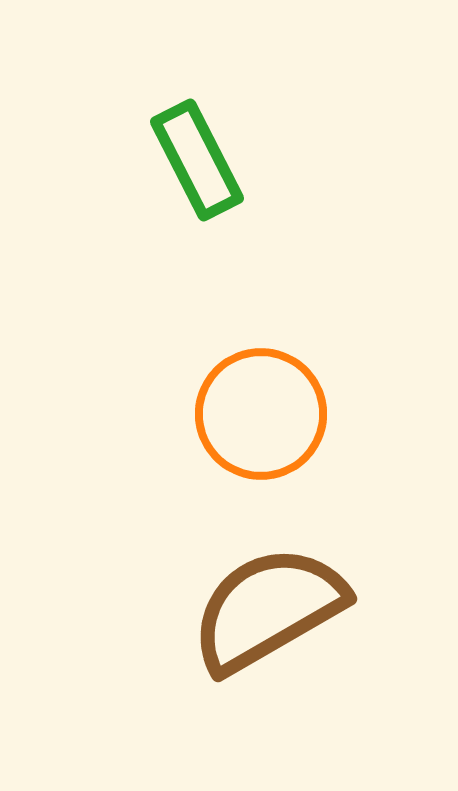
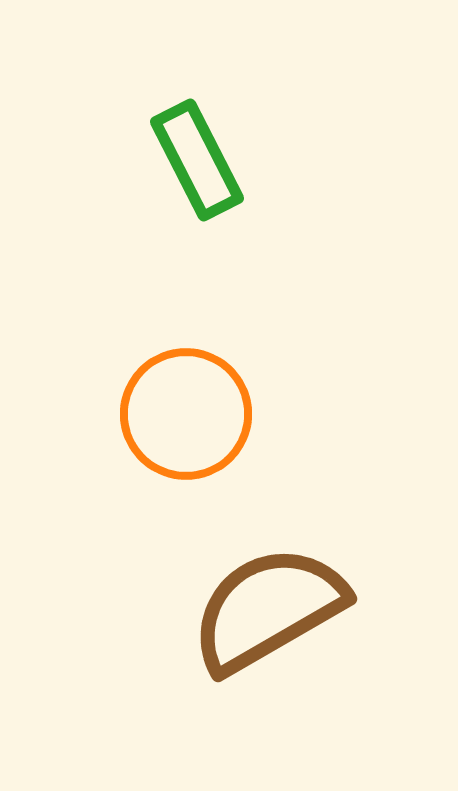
orange circle: moved 75 px left
